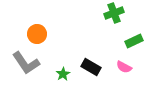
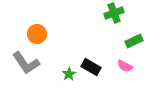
pink semicircle: moved 1 px right, 1 px up
green star: moved 6 px right
